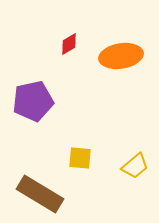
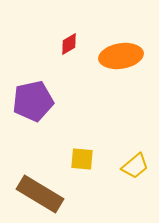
yellow square: moved 2 px right, 1 px down
